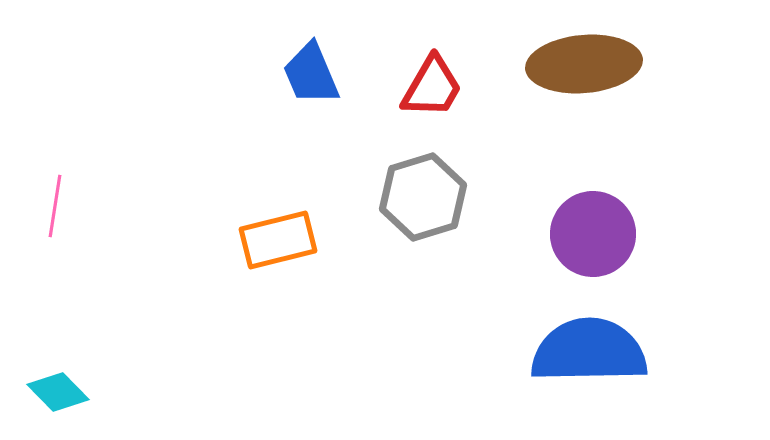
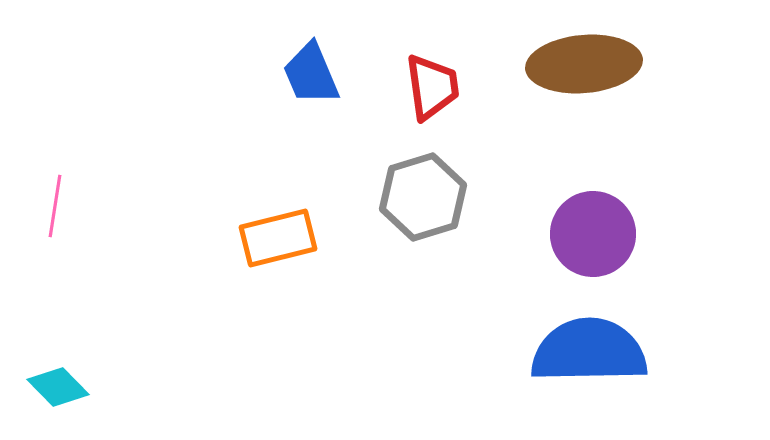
red trapezoid: rotated 38 degrees counterclockwise
orange rectangle: moved 2 px up
cyan diamond: moved 5 px up
